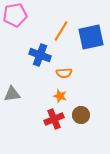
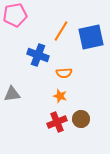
blue cross: moved 2 px left
brown circle: moved 4 px down
red cross: moved 3 px right, 3 px down
